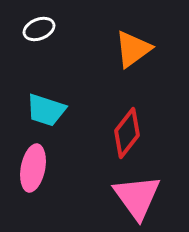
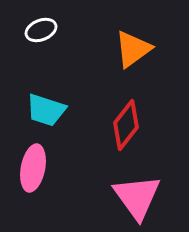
white ellipse: moved 2 px right, 1 px down
red diamond: moved 1 px left, 8 px up
